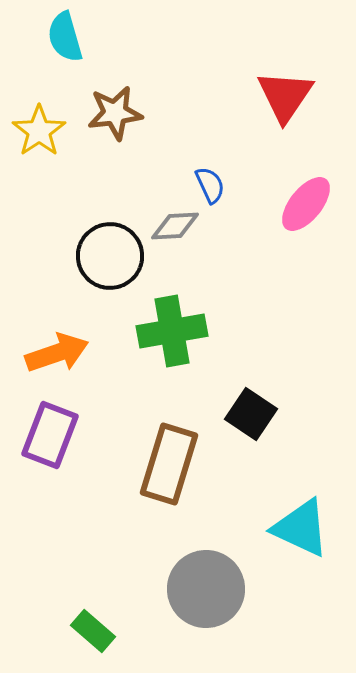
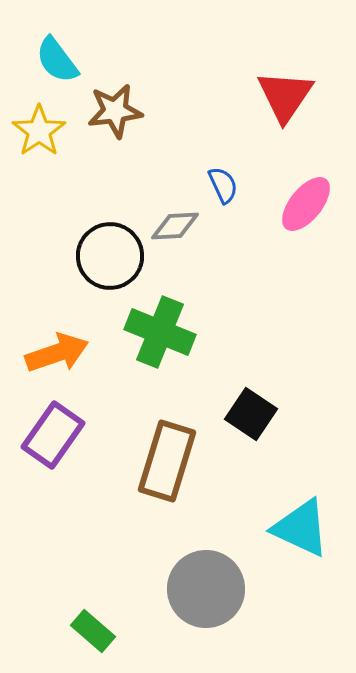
cyan semicircle: moved 8 px left, 23 px down; rotated 21 degrees counterclockwise
brown star: moved 2 px up
blue semicircle: moved 13 px right
green cross: moved 12 px left, 1 px down; rotated 32 degrees clockwise
purple rectangle: moved 3 px right; rotated 14 degrees clockwise
brown rectangle: moved 2 px left, 3 px up
